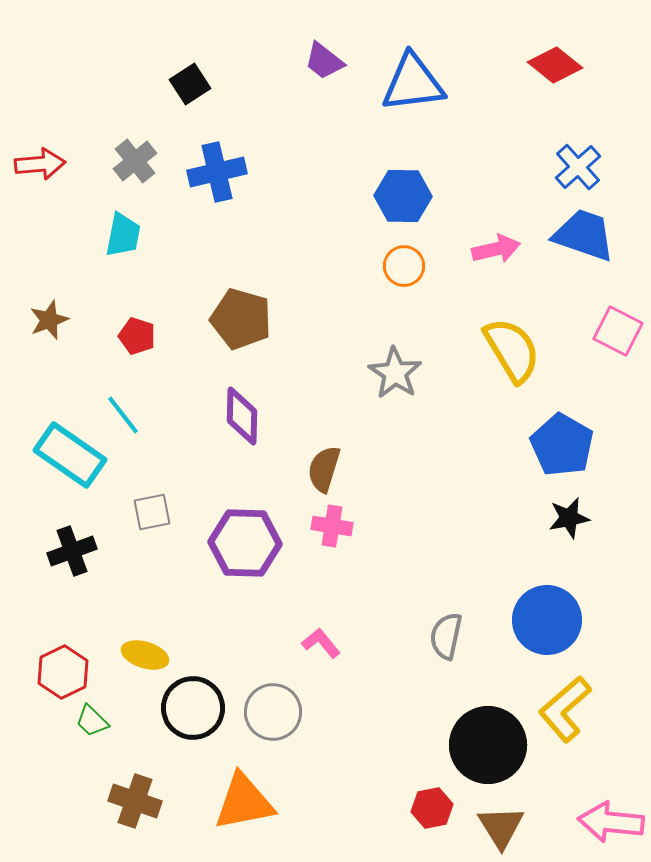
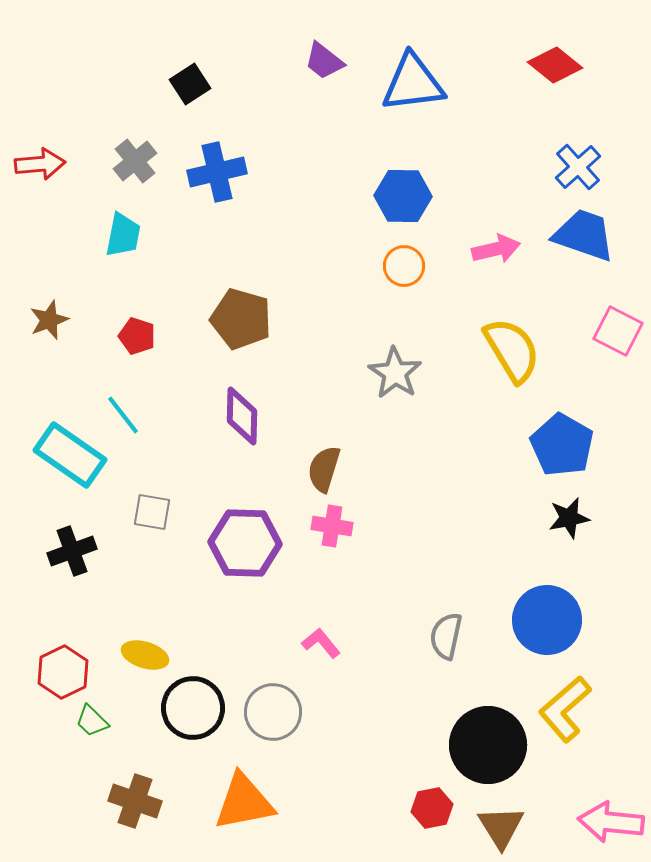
gray square at (152, 512): rotated 21 degrees clockwise
